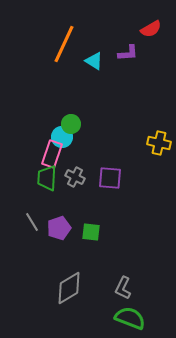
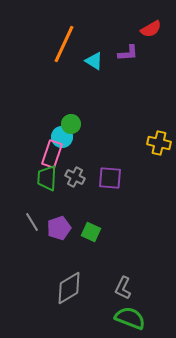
green square: rotated 18 degrees clockwise
